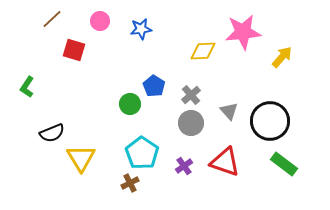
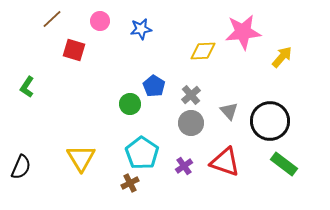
black semicircle: moved 31 px left, 34 px down; rotated 45 degrees counterclockwise
